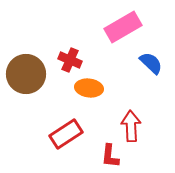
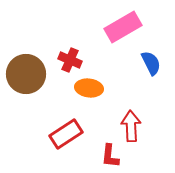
blue semicircle: rotated 20 degrees clockwise
